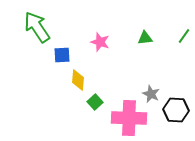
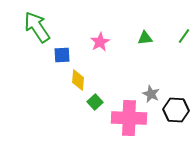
pink star: rotated 24 degrees clockwise
